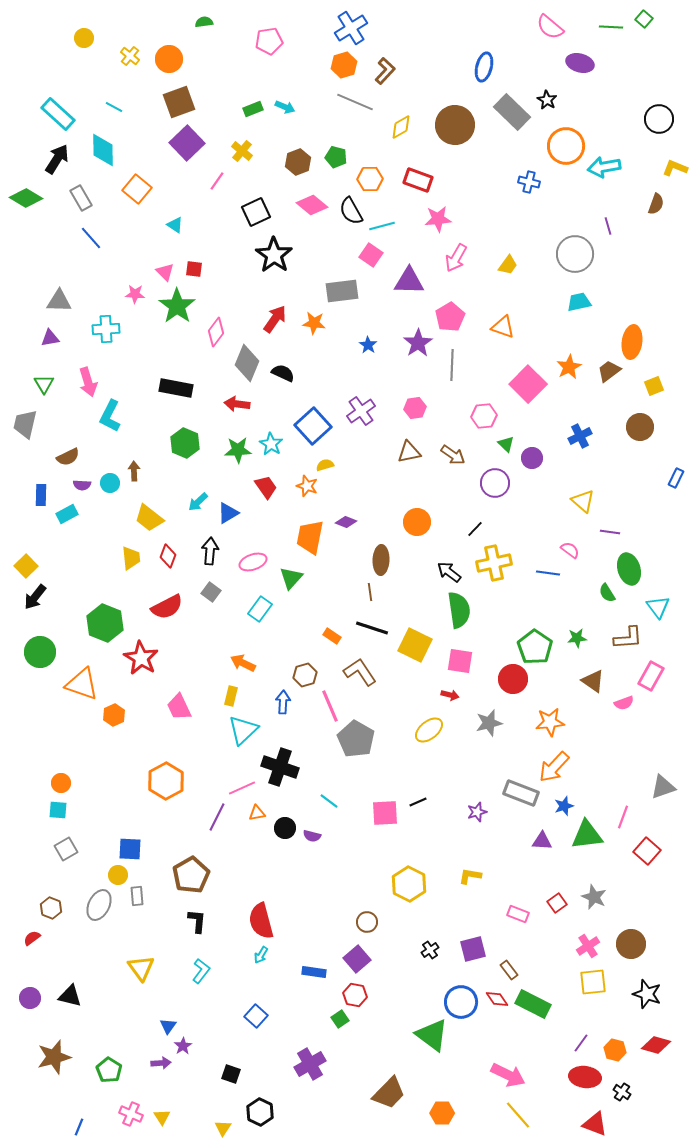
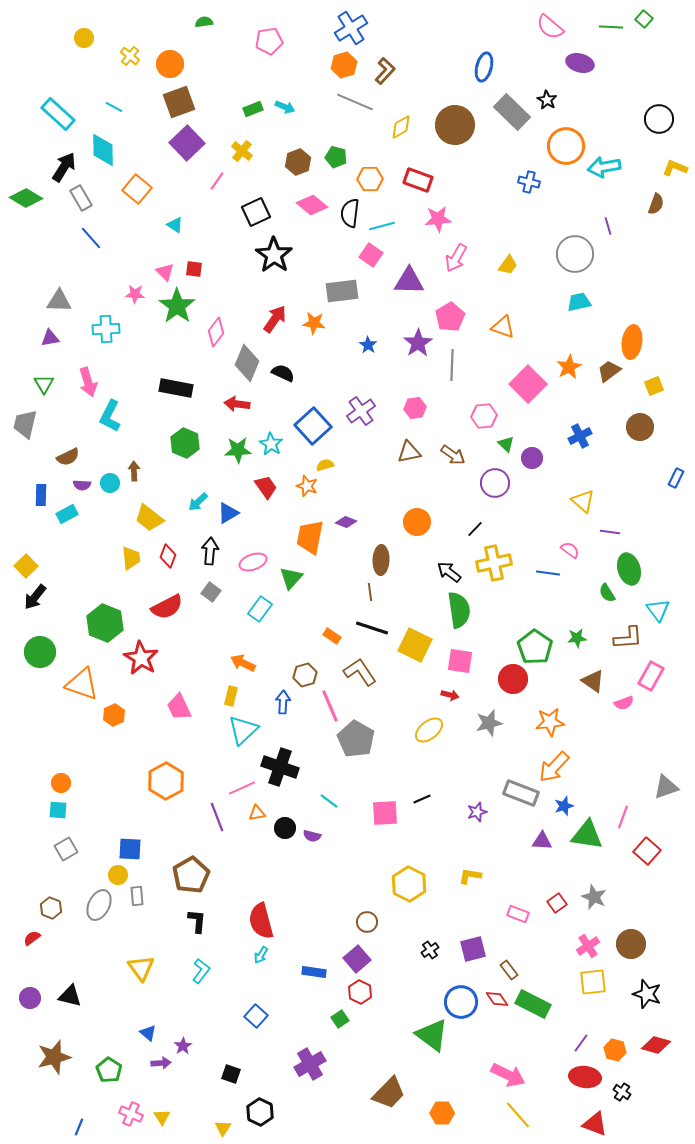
orange circle at (169, 59): moved 1 px right, 5 px down
black arrow at (57, 159): moved 7 px right, 8 px down
black semicircle at (351, 211): moved 1 px left, 2 px down; rotated 36 degrees clockwise
cyan triangle at (658, 607): moved 3 px down
gray triangle at (663, 787): moved 3 px right
black line at (418, 802): moved 4 px right, 3 px up
purple line at (217, 817): rotated 48 degrees counterclockwise
green triangle at (587, 835): rotated 16 degrees clockwise
red hexagon at (355, 995): moved 5 px right, 3 px up; rotated 15 degrees clockwise
blue triangle at (168, 1026): moved 20 px left, 7 px down; rotated 24 degrees counterclockwise
